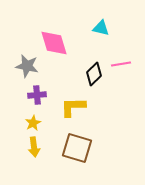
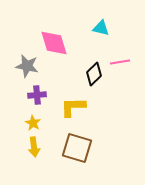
pink line: moved 1 px left, 2 px up
yellow star: rotated 14 degrees counterclockwise
